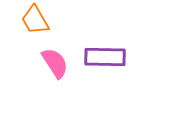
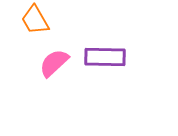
pink semicircle: moved 1 px left; rotated 100 degrees counterclockwise
